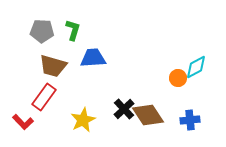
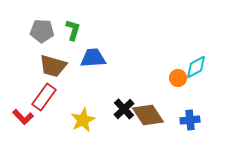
red L-shape: moved 5 px up
